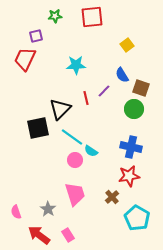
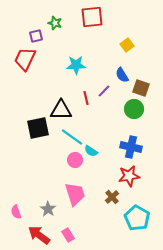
green star: moved 7 px down; rotated 24 degrees clockwise
black triangle: moved 1 px right, 1 px down; rotated 45 degrees clockwise
